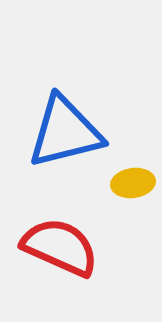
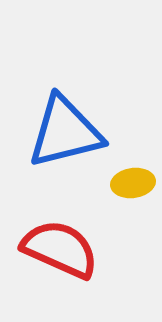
red semicircle: moved 2 px down
